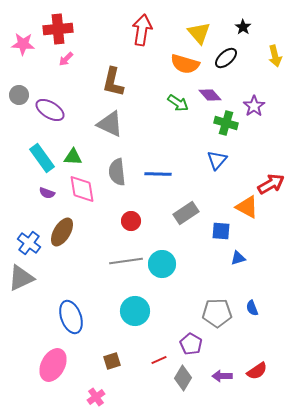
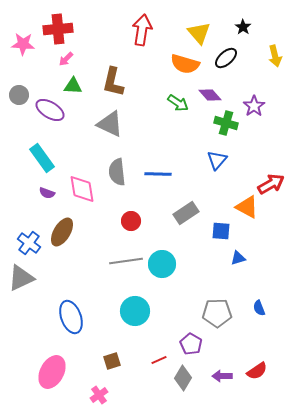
green triangle at (73, 157): moved 71 px up
blue semicircle at (252, 308): moved 7 px right
pink ellipse at (53, 365): moved 1 px left, 7 px down
pink cross at (96, 397): moved 3 px right, 2 px up
